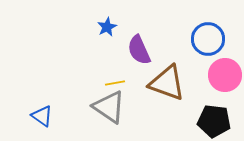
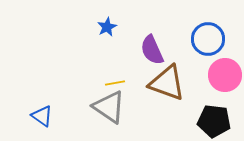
purple semicircle: moved 13 px right
